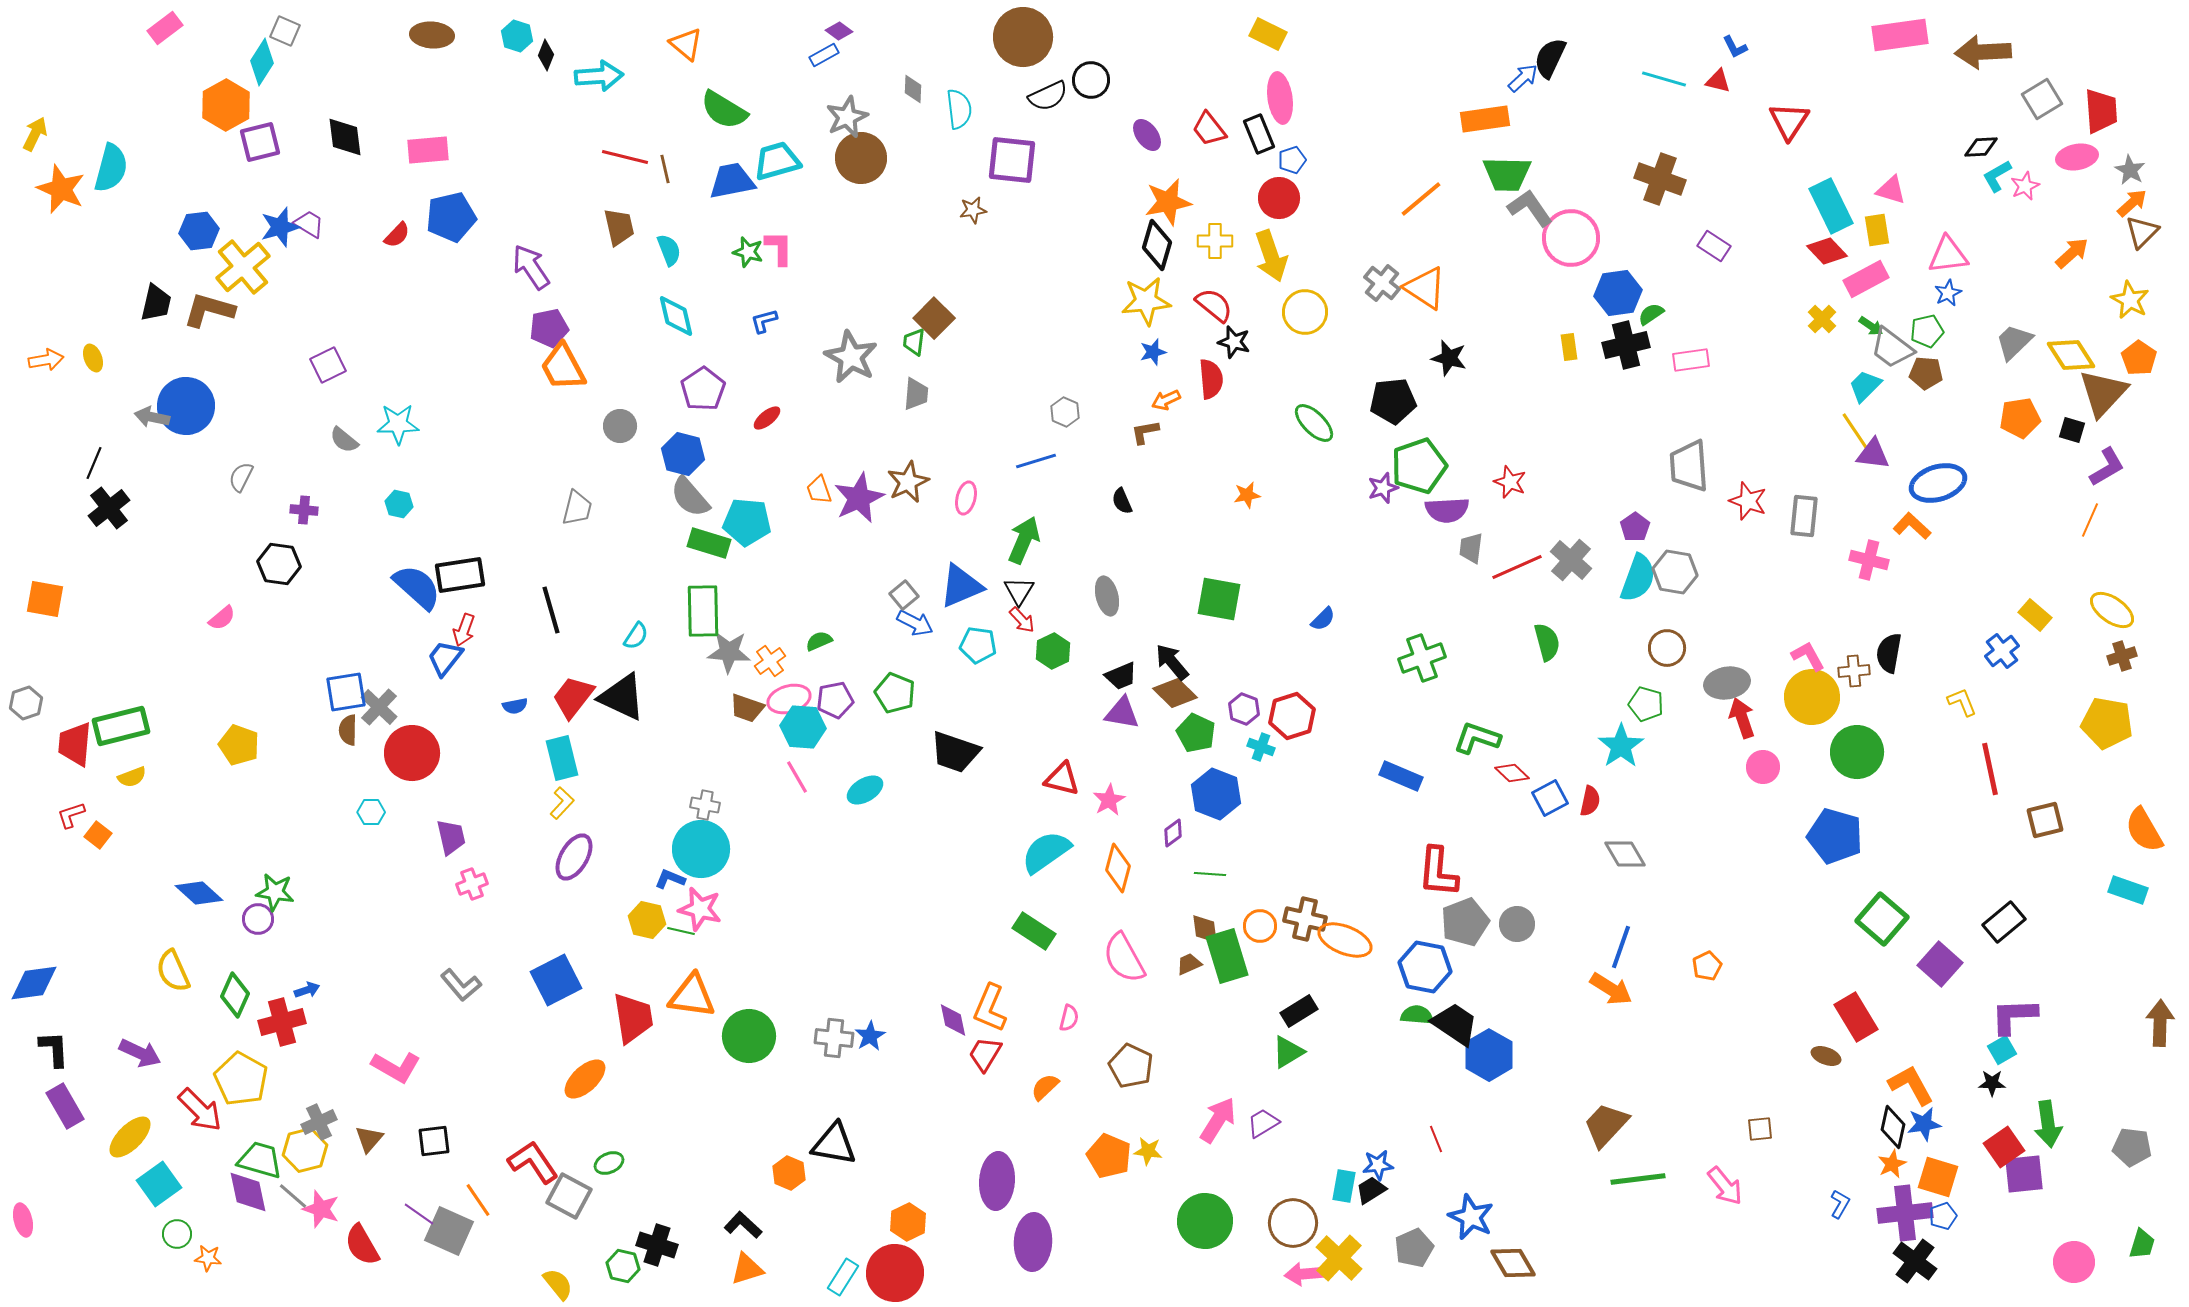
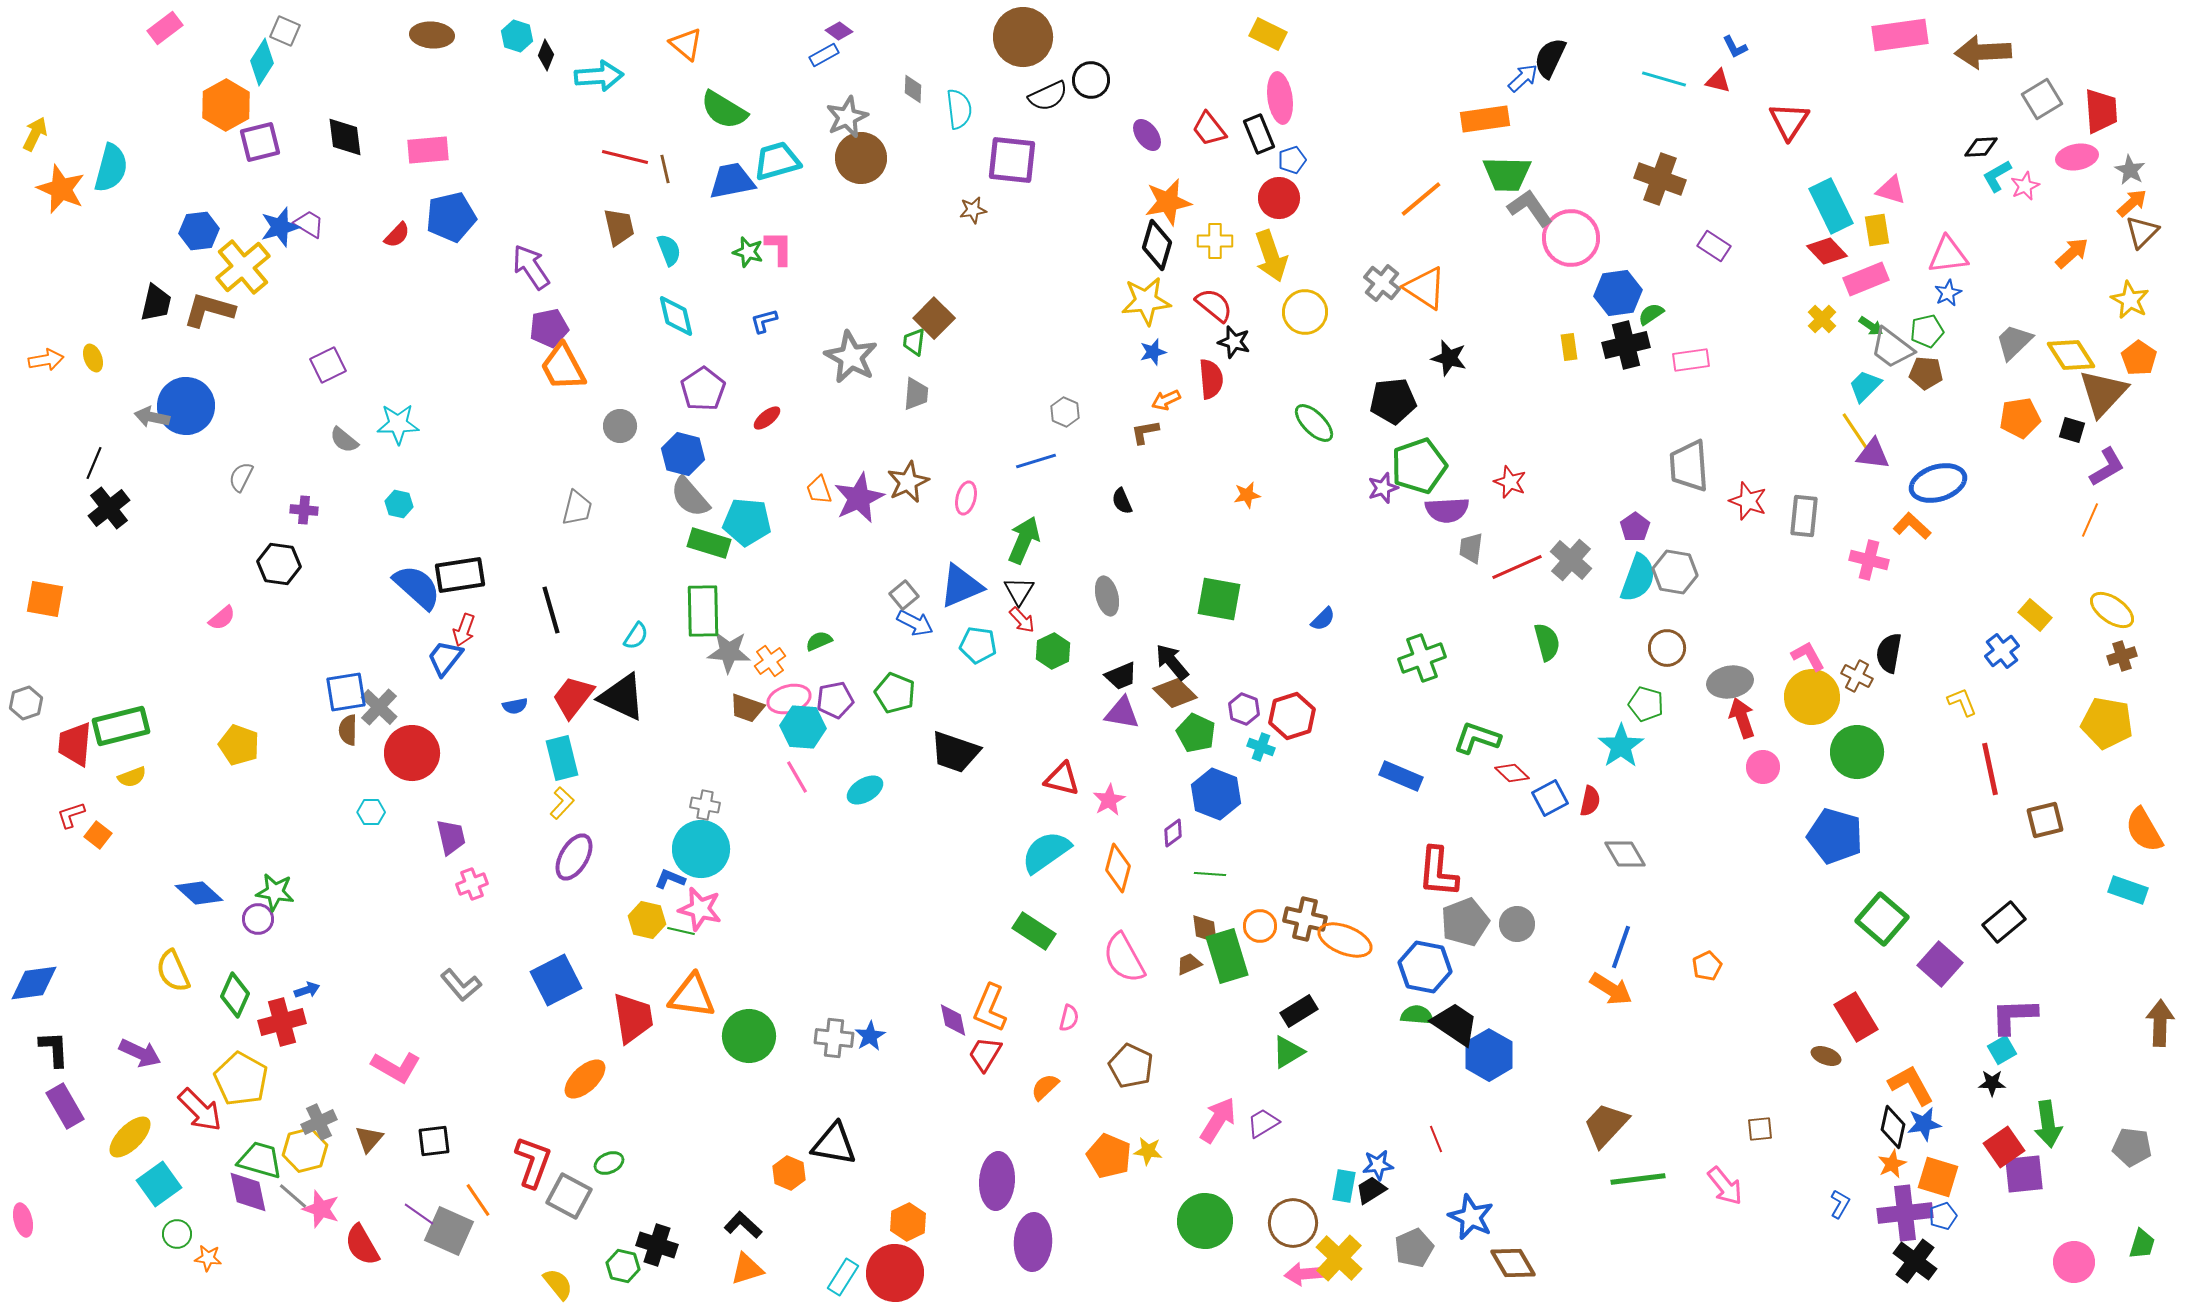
pink rectangle at (1866, 279): rotated 6 degrees clockwise
brown cross at (1854, 671): moved 3 px right, 5 px down; rotated 32 degrees clockwise
gray ellipse at (1727, 683): moved 3 px right, 1 px up
red L-shape at (533, 1162): rotated 54 degrees clockwise
